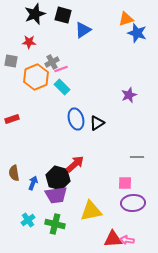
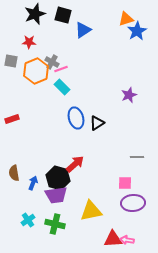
blue star: moved 2 px up; rotated 24 degrees clockwise
gray cross: rotated 32 degrees counterclockwise
orange hexagon: moved 6 px up
blue ellipse: moved 1 px up
